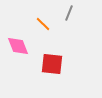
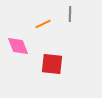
gray line: moved 1 px right, 1 px down; rotated 21 degrees counterclockwise
orange line: rotated 70 degrees counterclockwise
